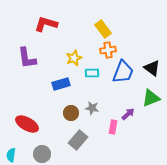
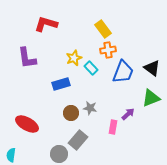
cyan rectangle: moved 1 px left, 5 px up; rotated 48 degrees clockwise
gray star: moved 2 px left
gray circle: moved 17 px right
